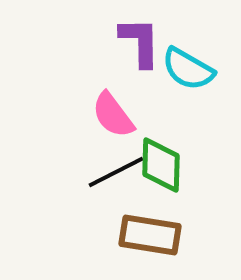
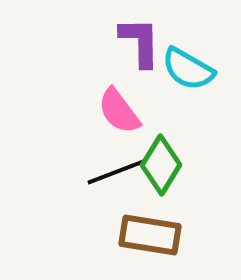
pink semicircle: moved 6 px right, 4 px up
green diamond: rotated 30 degrees clockwise
black line: rotated 6 degrees clockwise
